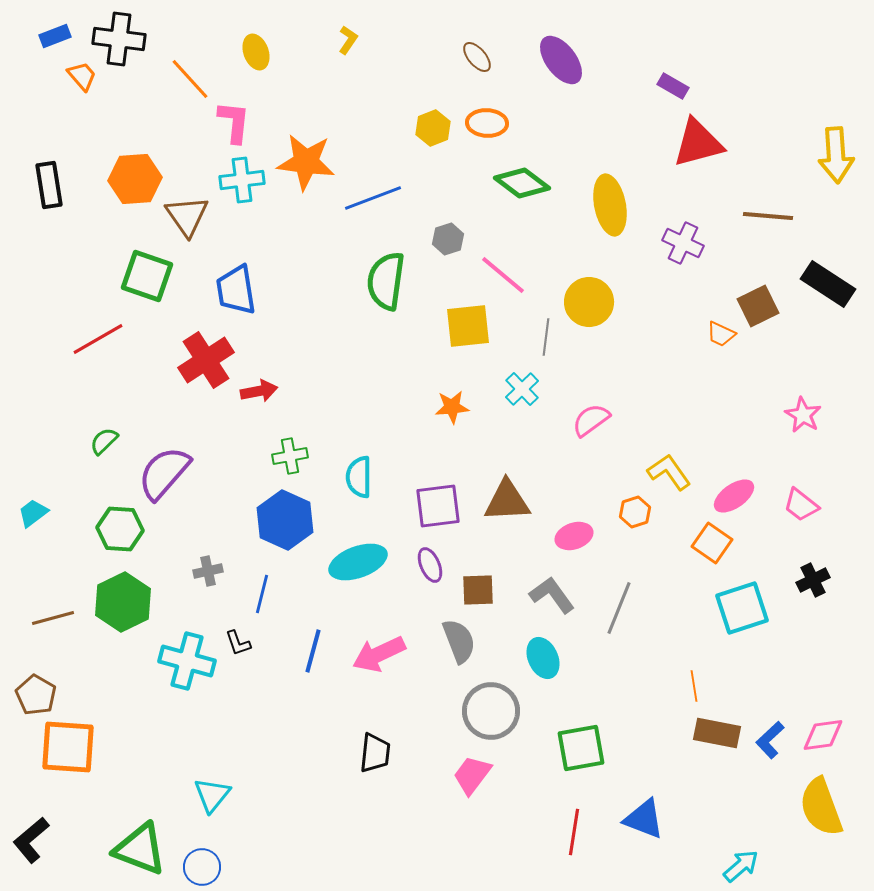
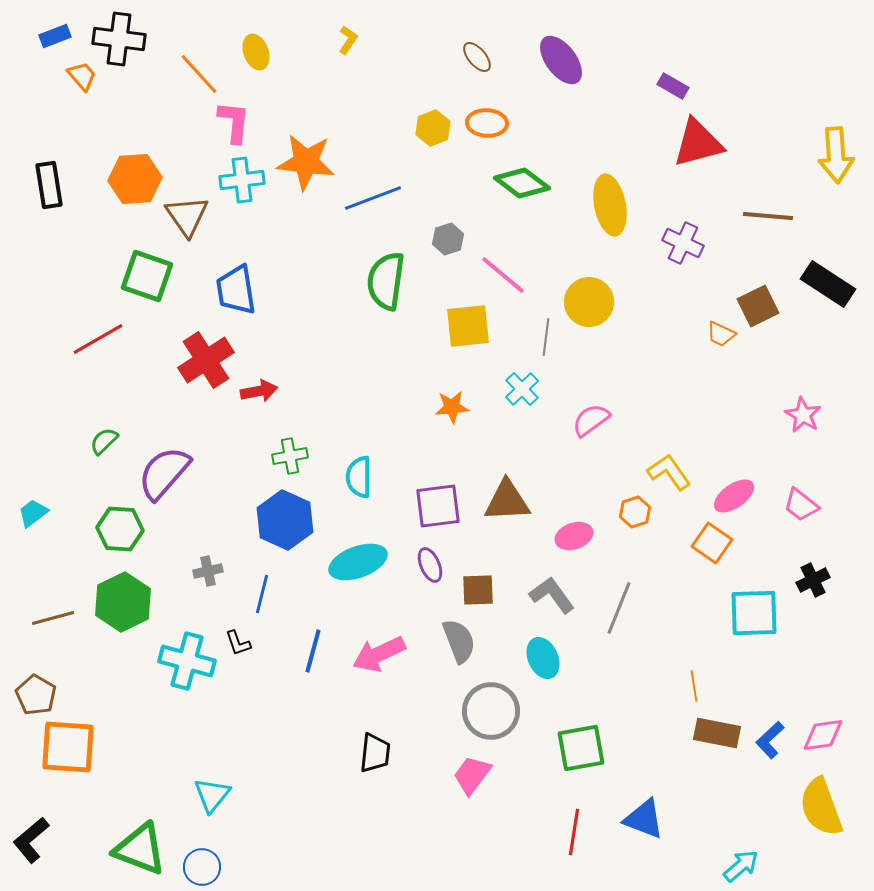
orange line at (190, 79): moved 9 px right, 5 px up
cyan square at (742, 608): moved 12 px right, 5 px down; rotated 16 degrees clockwise
